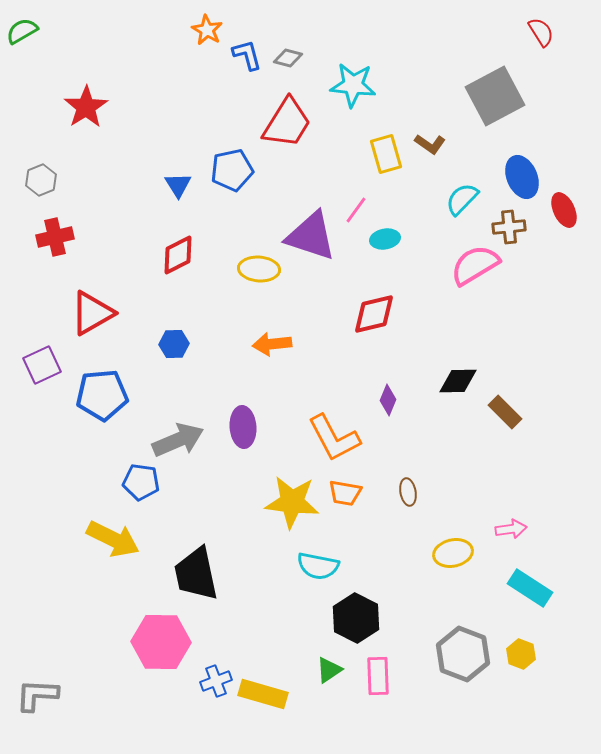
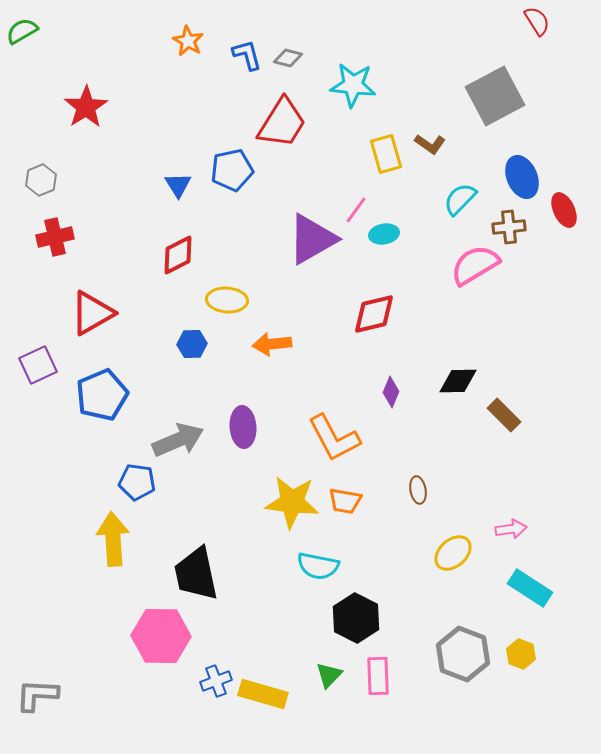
orange star at (207, 30): moved 19 px left, 11 px down
red semicircle at (541, 32): moved 4 px left, 11 px up
red trapezoid at (287, 123): moved 5 px left
cyan semicircle at (462, 199): moved 2 px left
purple triangle at (311, 236): moved 1 px right, 3 px down; rotated 48 degrees counterclockwise
cyan ellipse at (385, 239): moved 1 px left, 5 px up
yellow ellipse at (259, 269): moved 32 px left, 31 px down
blue hexagon at (174, 344): moved 18 px right
purple square at (42, 365): moved 4 px left
blue pentagon at (102, 395): rotated 18 degrees counterclockwise
purple diamond at (388, 400): moved 3 px right, 8 px up
brown rectangle at (505, 412): moved 1 px left, 3 px down
blue pentagon at (141, 482): moved 4 px left
brown ellipse at (408, 492): moved 10 px right, 2 px up
orange trapezoid at (345, 493): moved 8 px down
yellow arrow at (113, 539): rotated 120 degrees counterclockwise
yellow ellipse at (453, 553): rotated 30 degrees counterclockwise
pink hexagon at (161, 642): moved 6 px up
green triangle at (329, 670): moved 5 px down; rotated 12 degrees counterclockwise
